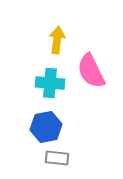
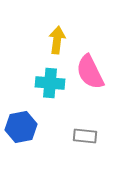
pink semicircle: moved 1 px left, 1 px down
blue hexagon: moved 25 px left
gray rectangle: moved 28 px right, 22 px up
